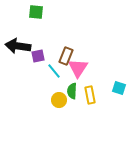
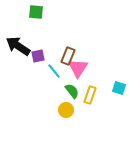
black arrow: rotated 25 degrees clockwise
brown rectangle: moved 2 px right
green semicircle: rotated 140 degrees clockwise
yellow rectangle: rotated 30 degrees clockwise
yellow circle: moved 7 px right, 10 px down
